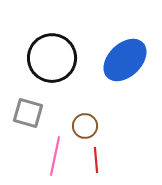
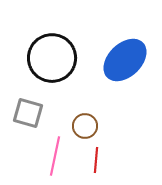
red line: rotated 10 degrees clockwise
